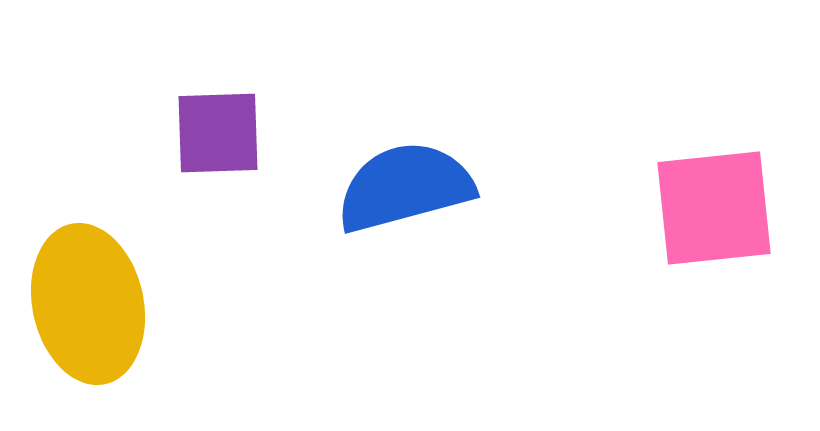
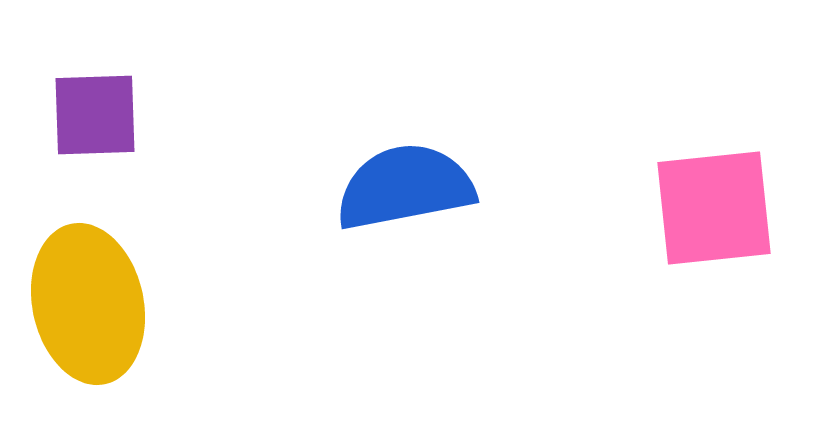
purple square: moved 123 px left, 18 px up
blue semicircle: rotated 4 degrees clockwise
